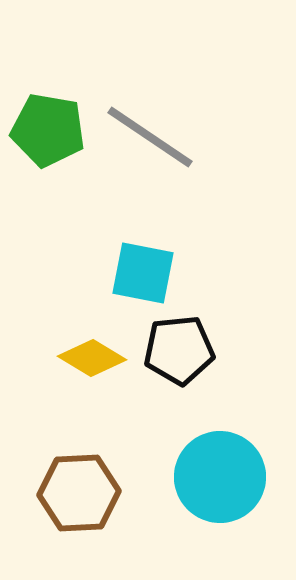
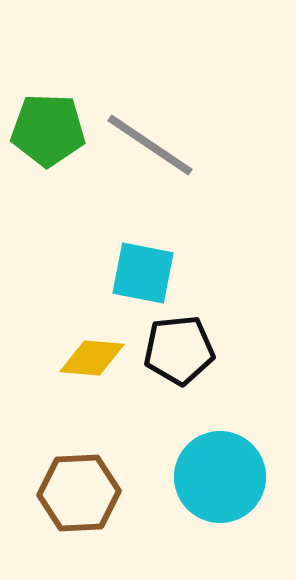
green pentagon: rotated 8 degrees counterclockwise
gray line: moved 8 px down
yellow diamond: rotated 26 degrees counterclockwise
